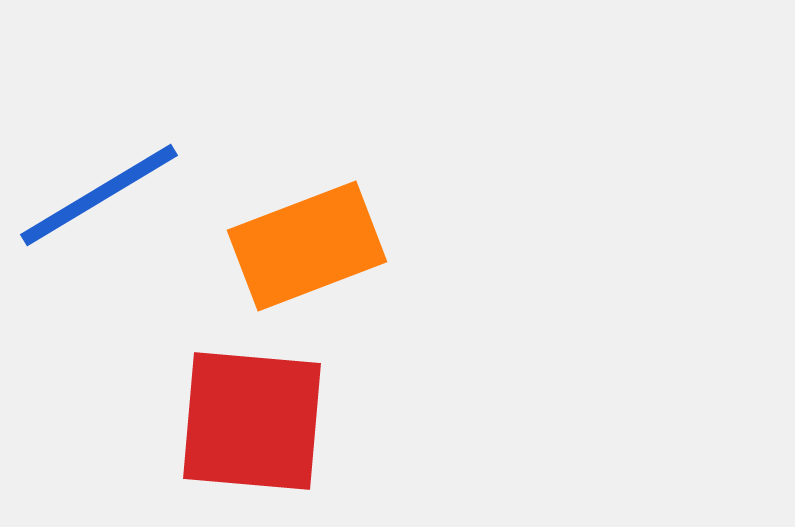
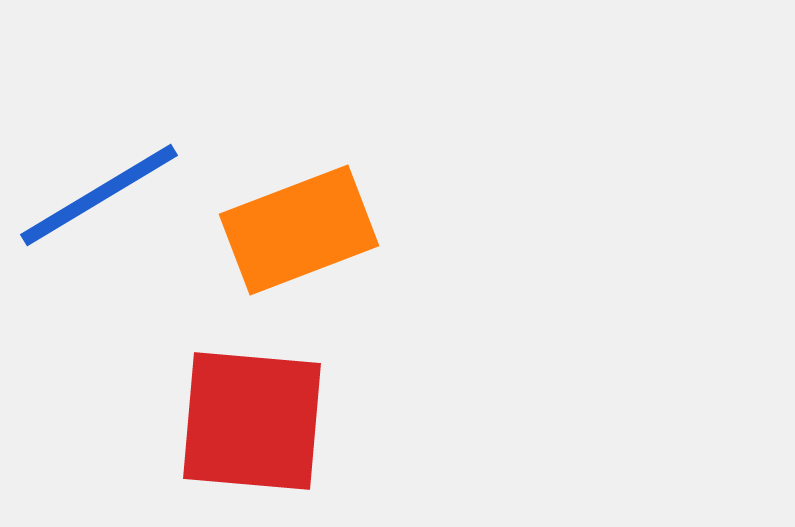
orange rectangle: moved 8 px left, 16 px up
